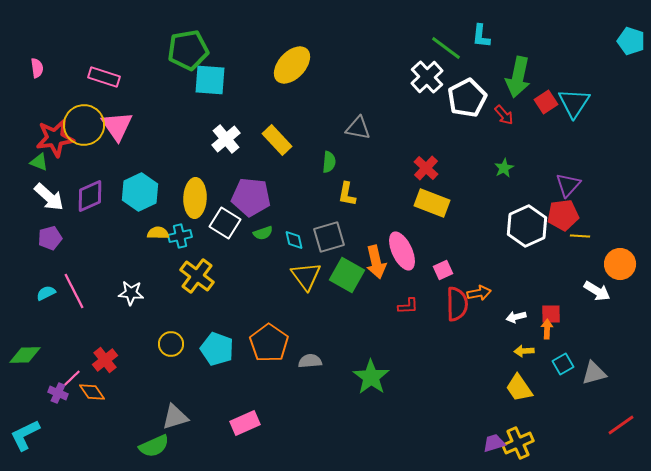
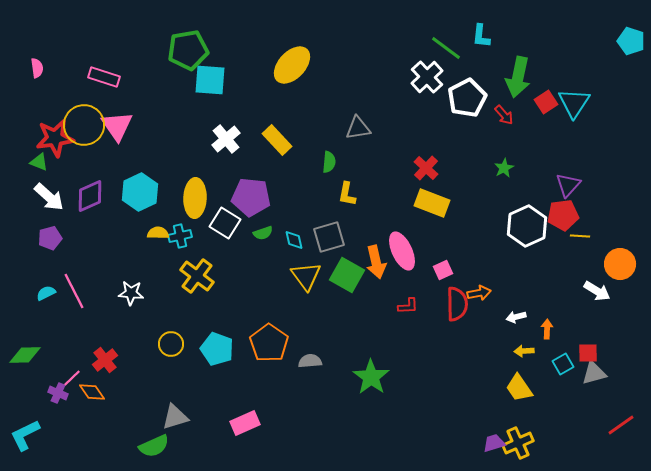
gray triangle at (358, 128): rotated 20 degrees counterclockwise
red square at (551, 314): moved 37 px right, 39 px down
